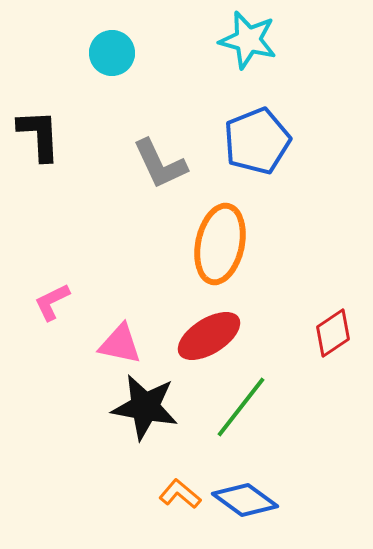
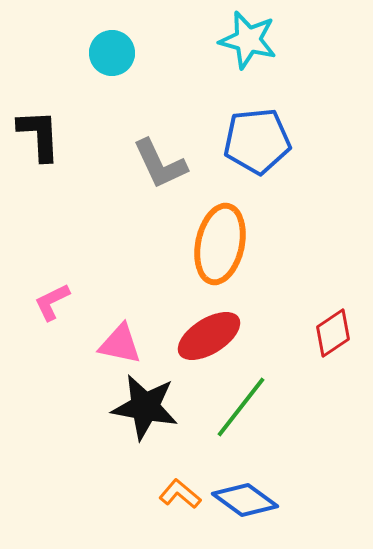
blue pentagon: rotated 16 degrees clockwise
